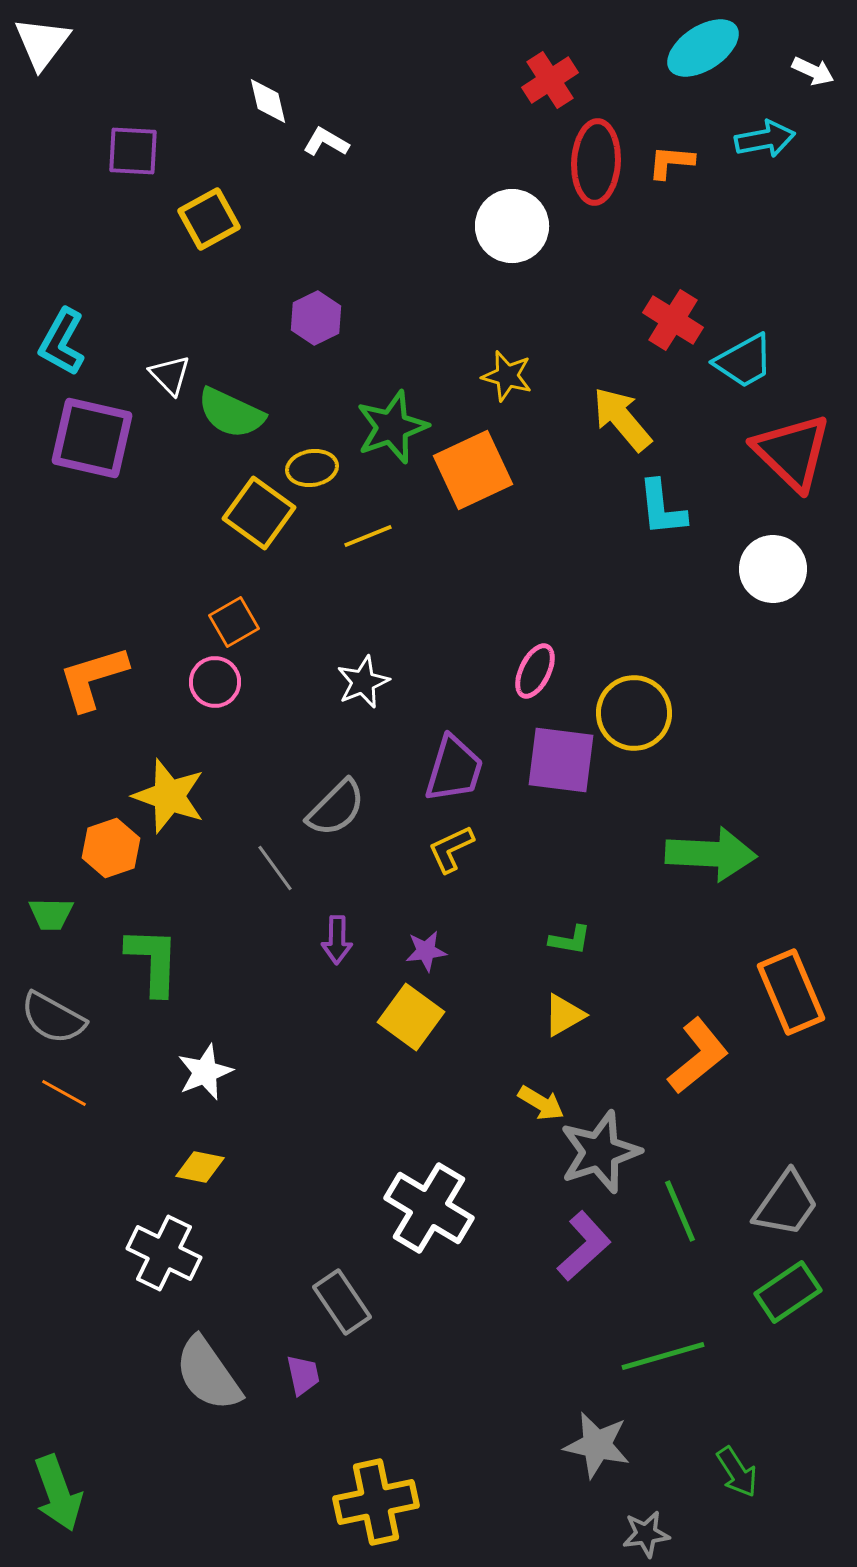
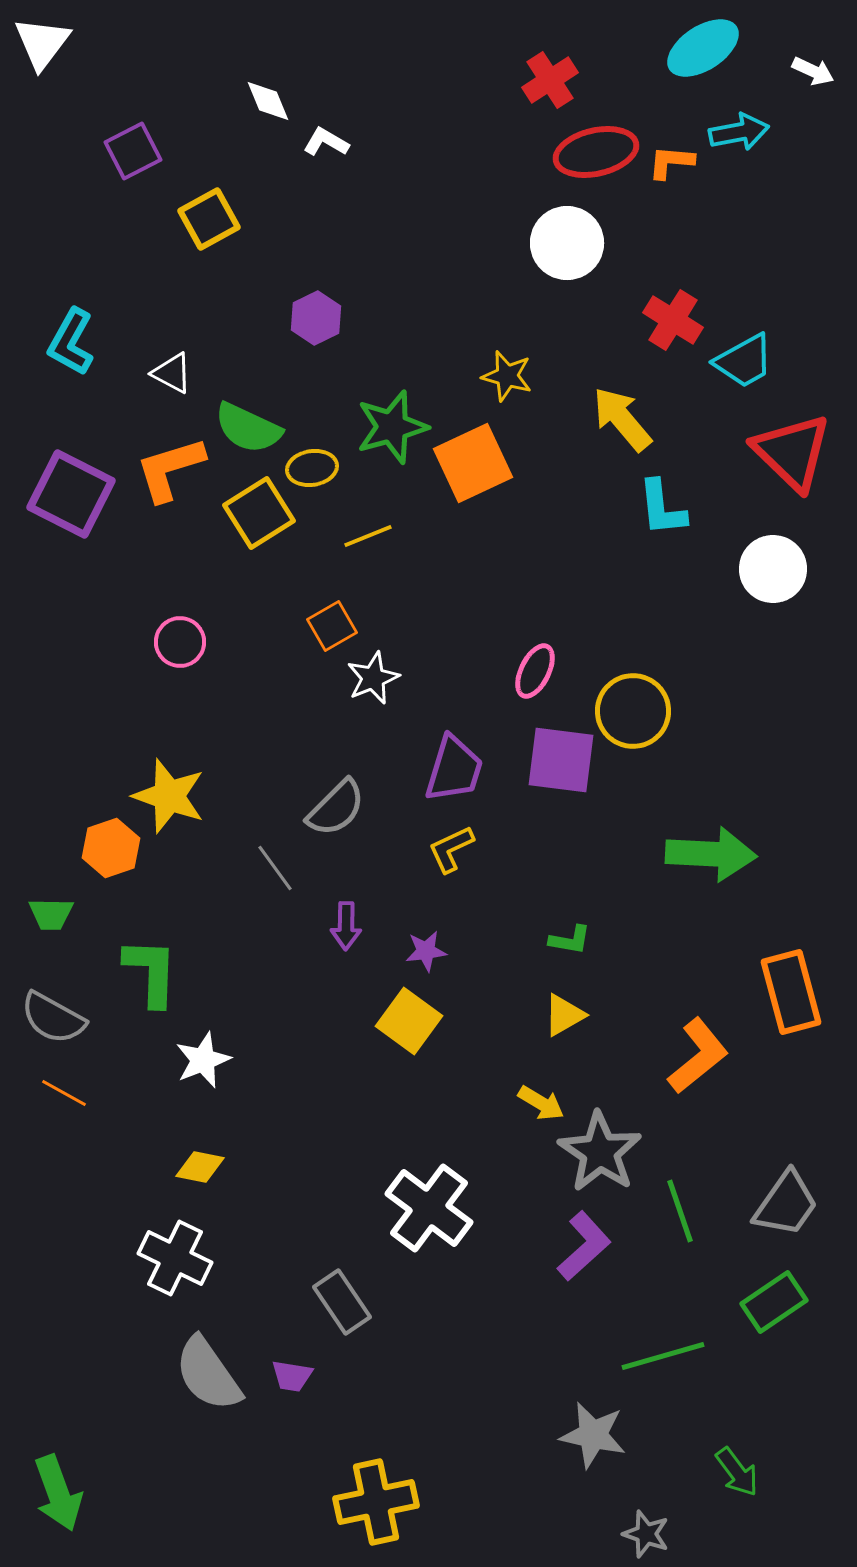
white diamond at (268, 101): rotated 9 degrees counterclockwise
cyan arrow at (765, 139): moved 26 px left, 7 px up
purple square at (133, 151): rotated 30 degrees counterclockwise
red ellipse at (596, 162): moved 10 px up; rotated 74 degrees clockwise
white circle at (512, 226): moved 55 px right, 17 px down
cyan L-shape at (62, 342): moved 9 px right
white triangle at (170, 375): moved 2 px right, 2 px up; rotated 18 degrees counterclockwise
green semicircle at (231, 413): moved 17 px right, 15 px down
green star at (392, 427): rotated 4 degrees clockwise
purple square at (92, 438): moved 21 px left, 56 px down; rotated 14 degrees clockwise
orange square at (473, 470): moved 7 px up
yellow square at (259, 513): rotated 22 degrees clockwise
orange square at (234, 622): moved 98 px right, 4 px down
orange L-shape at (93, 678): moved 77 px right, 209 px up
pink circle at (215, 682): moved 35 px left, 40 px up
white star at (363, 682): moved 10 px right, 4 px up
yellow circle at (634, 713): moved 1 px left, 2 px up
purple arrow at (337, 940): moved 9 px right, 14 px up
green L-shape at (153, 961): moved 2 px left, 11 px down
orange rectangle at (791, 992): rotated 8 degrees clockwise
yellow square at (411, 1017): moved 2 px left, 4 px down
white star at (205, 1072): moved 2 px left, 12 px up
gray star at (600, 1152): rotated 20 degrees counterclockwise
white cross at (429, 1208): rotated 6 degrees clockwise
green line at (680, 1211): rotated 4 degrees clockwise
white cross at (164, 1253): moved 11 px right, 5 px down
green rectangle at (788, 1292): moved 14 px left, 10 px down
purple trapezoid at (303, 1375): moved 11 px left, 1 px down; rotated 111 degrees clockwise
gray star at (597, 1445): moved 4 px left, 10 px up
green arrow at (737, 1472): rotated 4 degrees counterclockwise
gray star at (646, 1534): rotated 27 degrees clockwise
